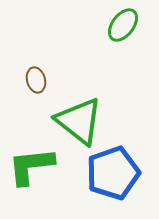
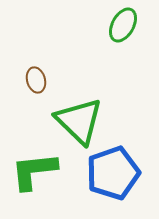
green ellipse: rotated 8 degrees counterclockwise
green triangle: rotated 6 degrees clockwise
green L-shape: moved 3 px right, 5 px down
